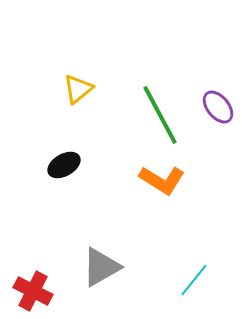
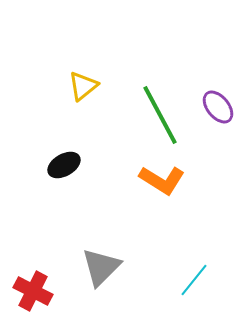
yellow triangle: moved 5 px right, 3 px up
gray triangle: rotated 15 degrees counterclockwise
